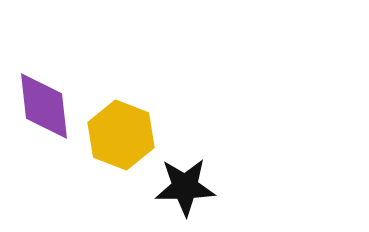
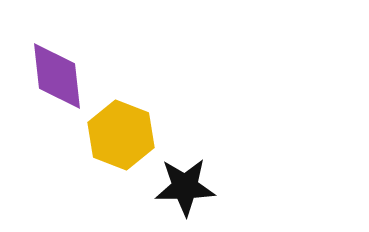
purple diamond: moved 13 px right, 30 px up
